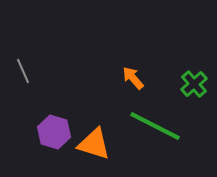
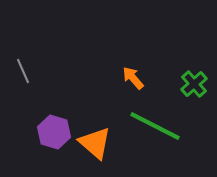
orange triangle: moved 1 px right, 1 px up; rotated 24 degrees clockwise
